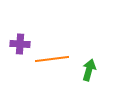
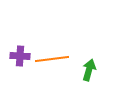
purple cross: moved 12 px down
